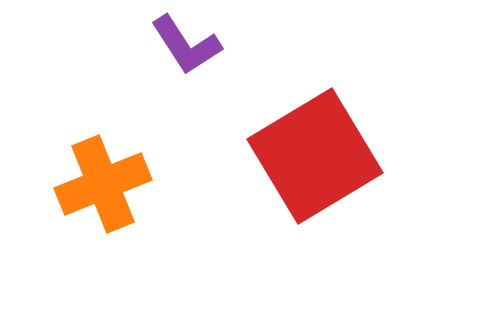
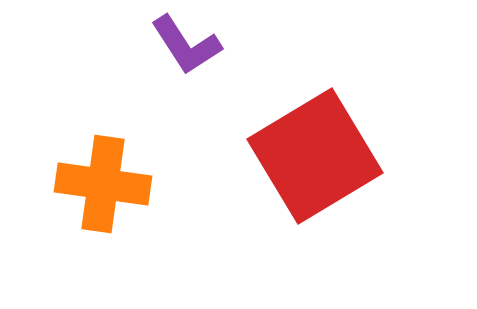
orange cross: rotated 30 degrees clockwise
